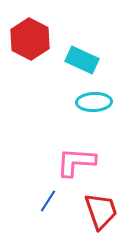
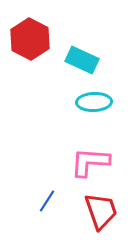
pink L-shape: moved 14 px right
blue line: moved 1 px left
